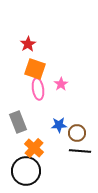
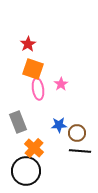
orange square: moved 2 px left
